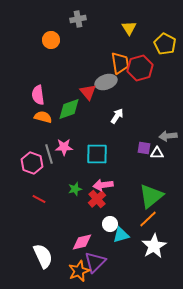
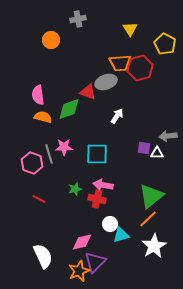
yellow triangle: moved 1 px right, 1 px down
orange trapezoid: rotated 95 degrees clockwise
red triangle: rotated 30 degrees counterclockwise
pink arrow: rotated 18 degrees clockwise
red cross: rotated 36 degrees counterclockwise
